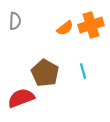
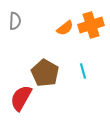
red semicircle: rotated 40 degrees counterclockwise
